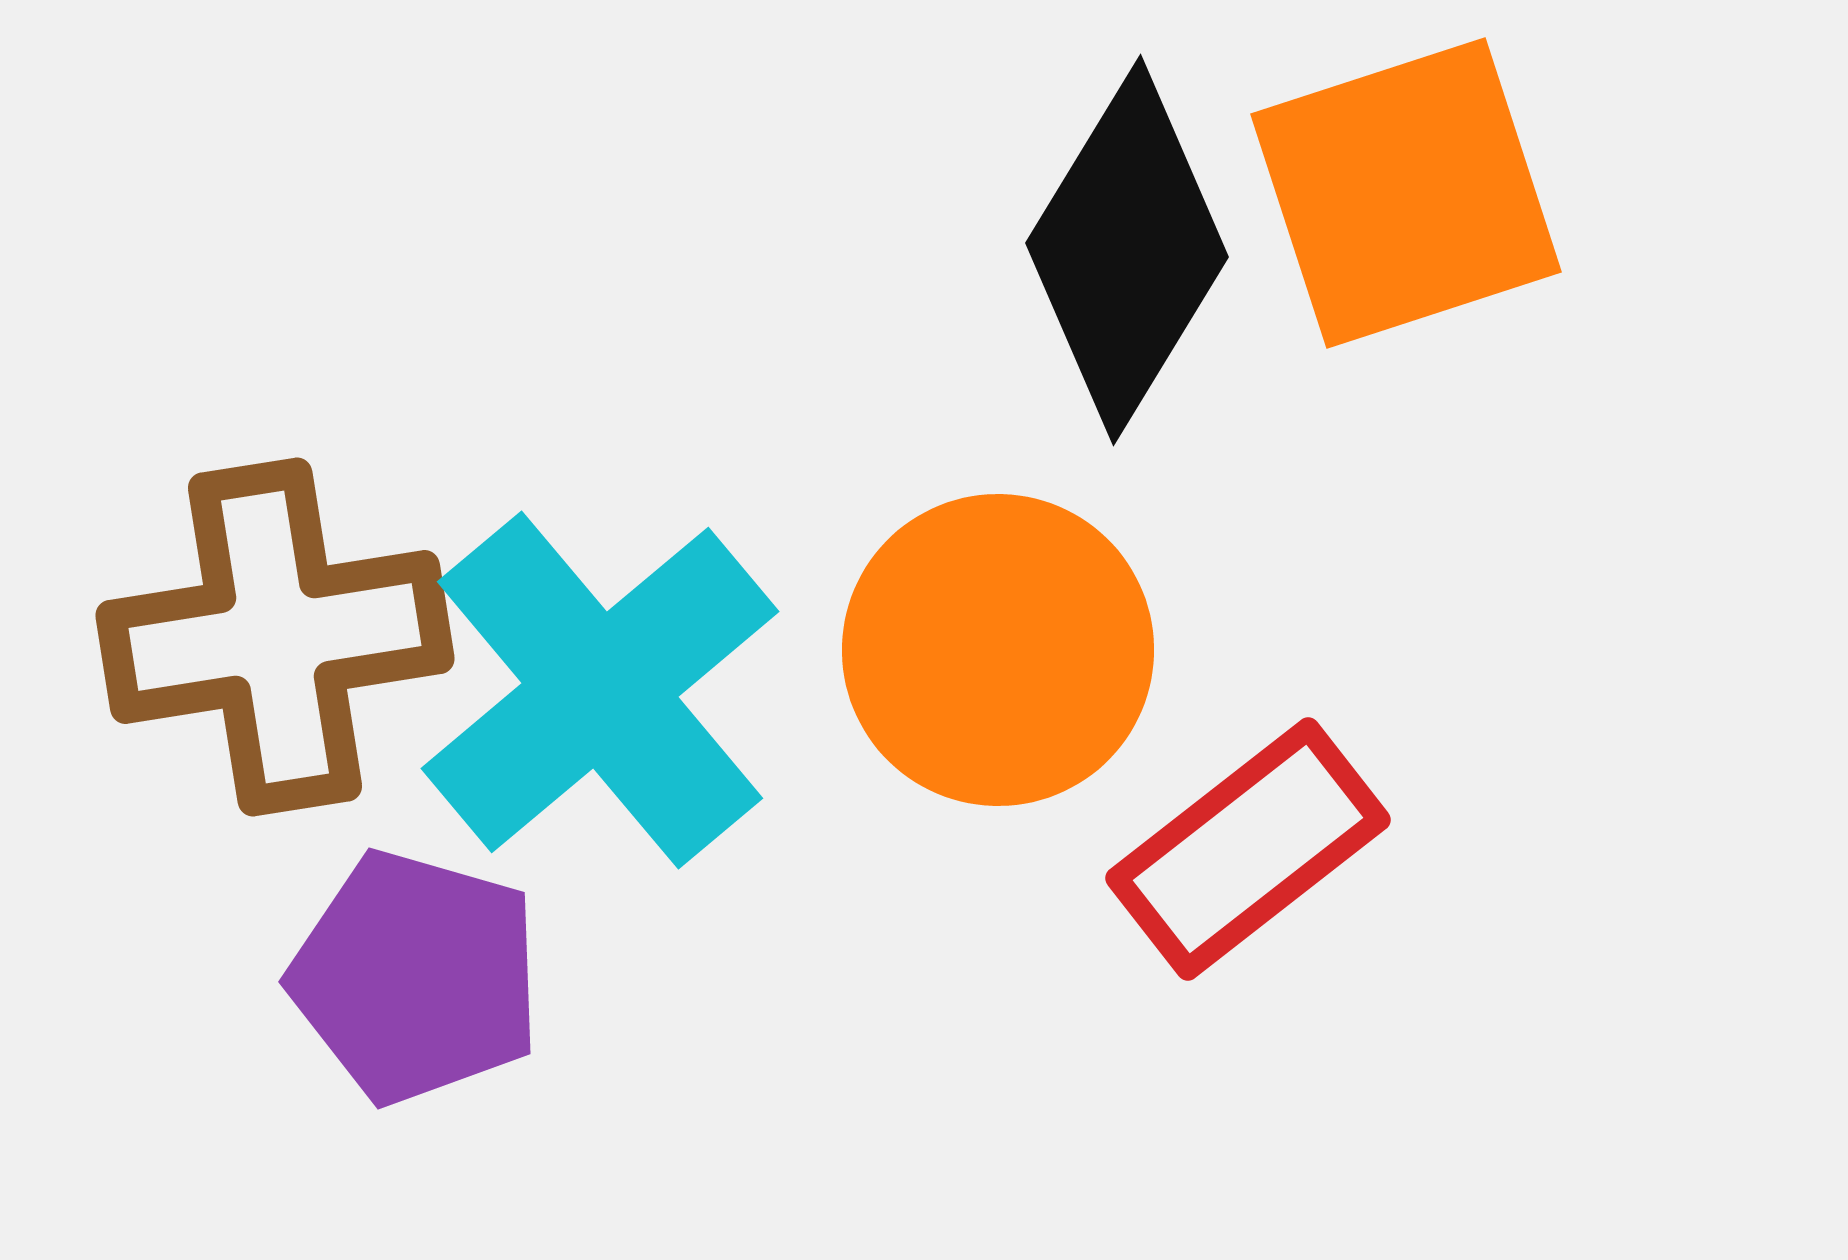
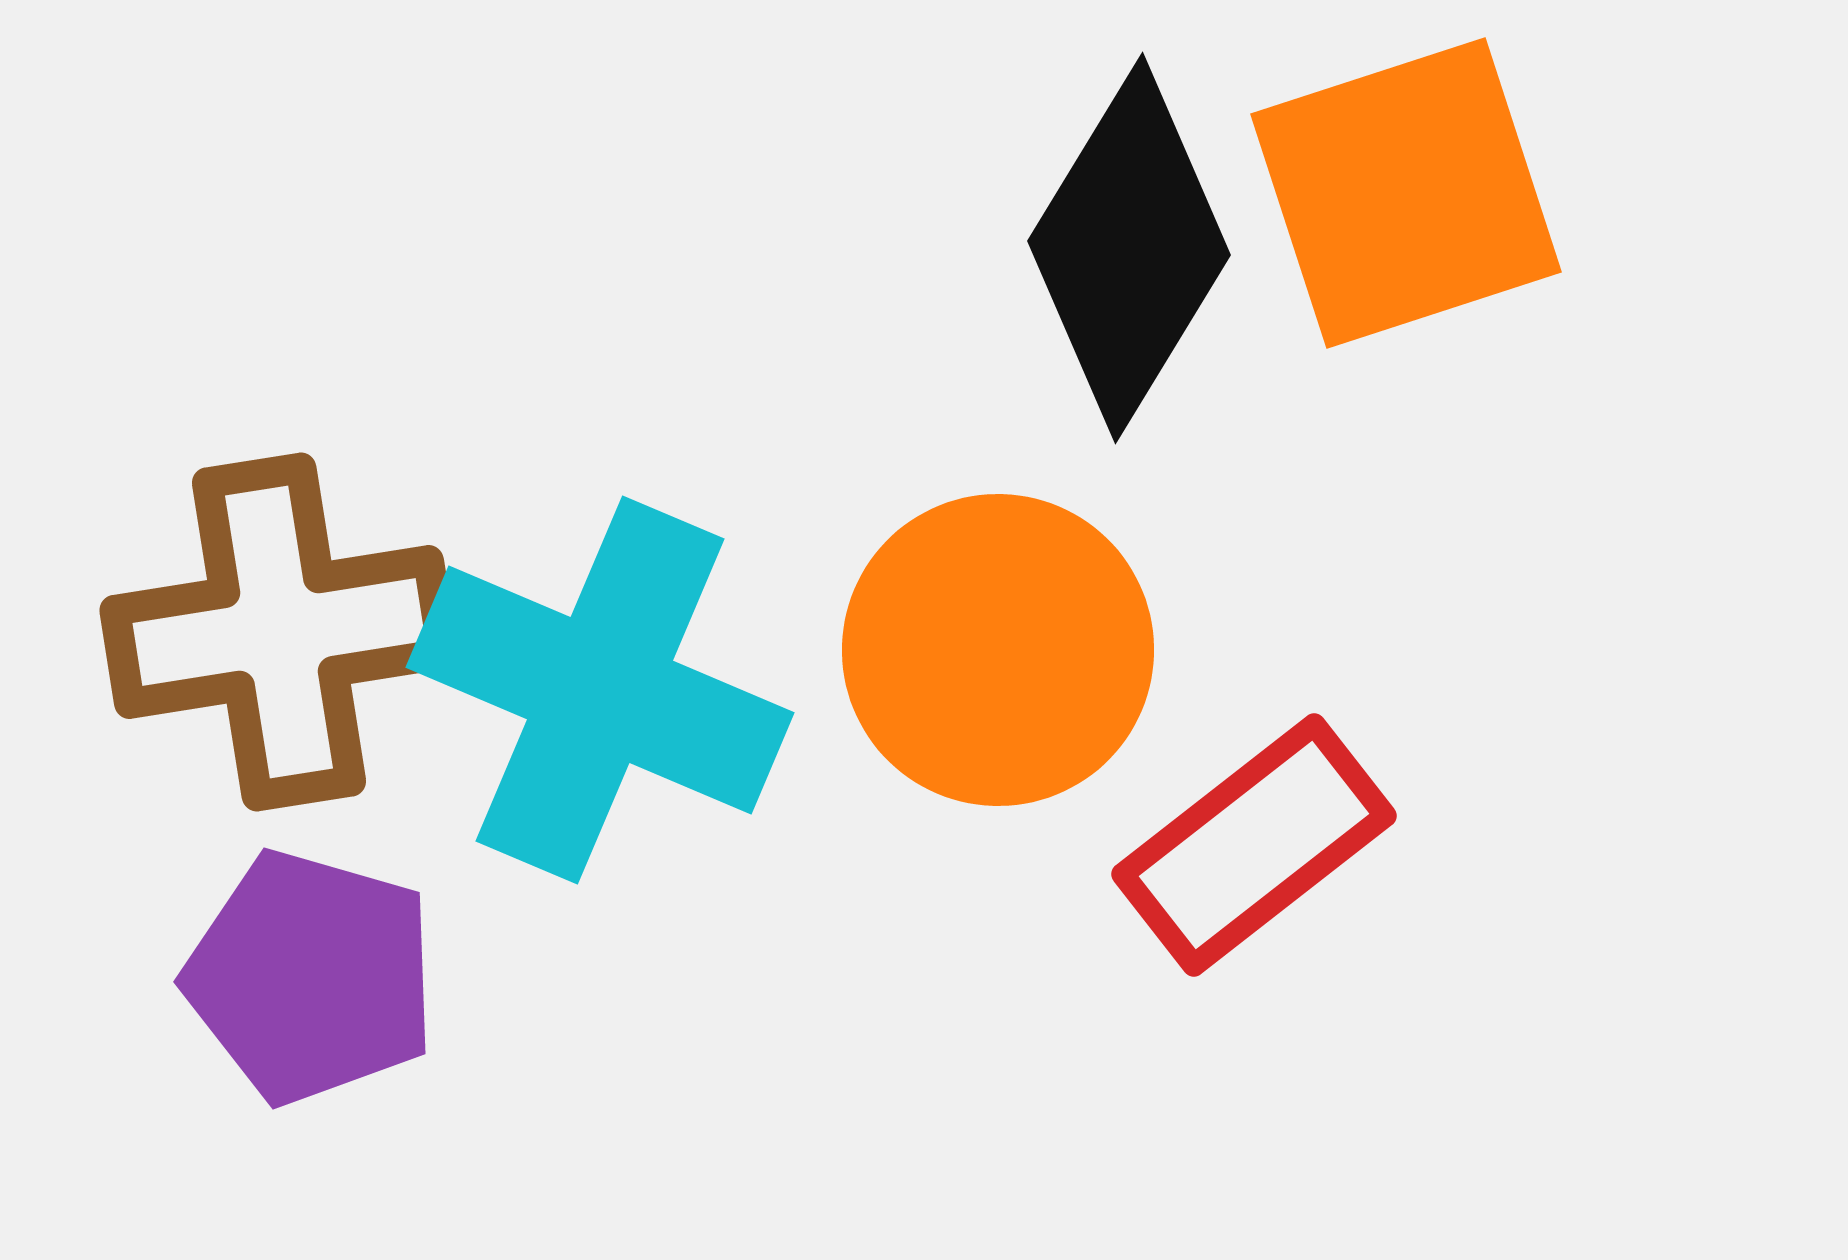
black diamond: moved 2 px right, 2 px up
brown cross: moved 4 px right, 5 px up
cyan cross: rotated 27 degrees counterclockwise
red rectangle: moved 6 px right, 4 px up
purple pentagon: moved 105 px left
